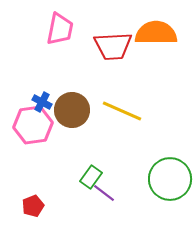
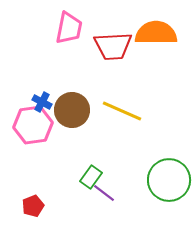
pink trapezoid: moved 9 px right, 1 px up
green circle: moved 1 px left, 1 px down
